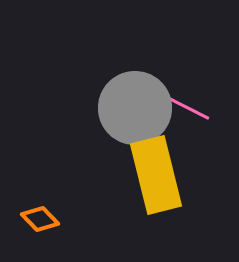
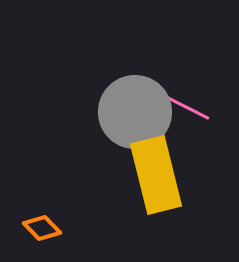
gray circle: moved 4 px down
orange diamond: moved 2 px right, 9 px down
